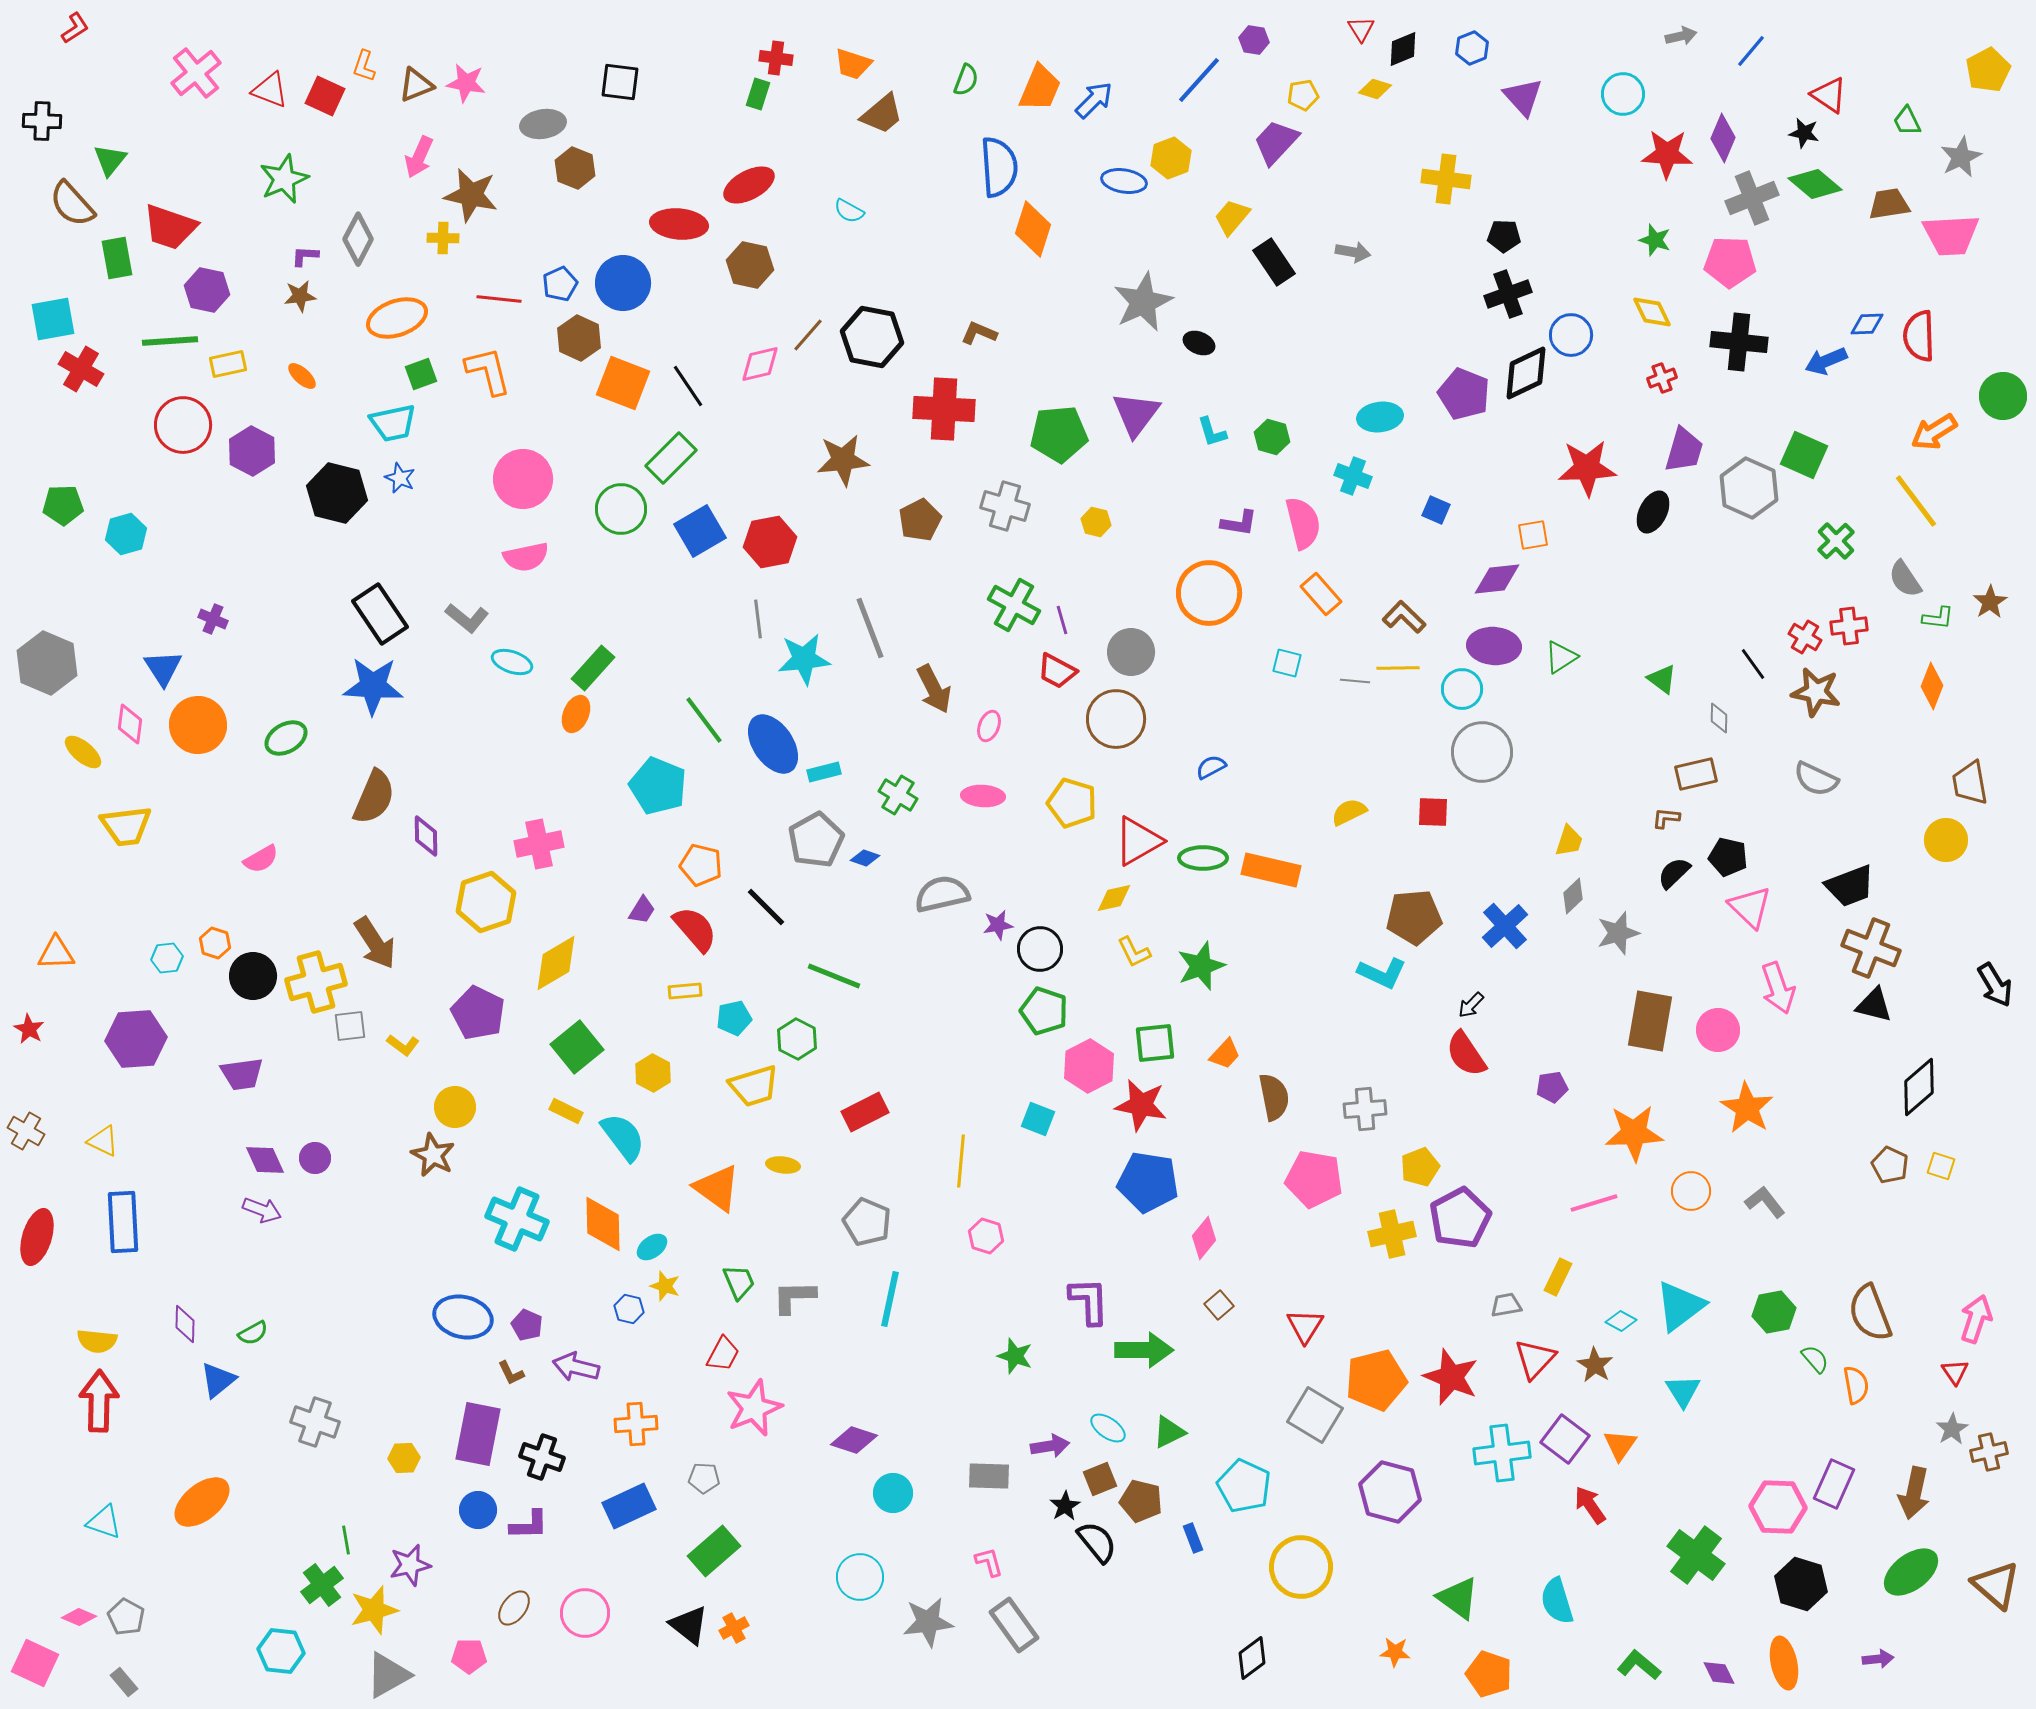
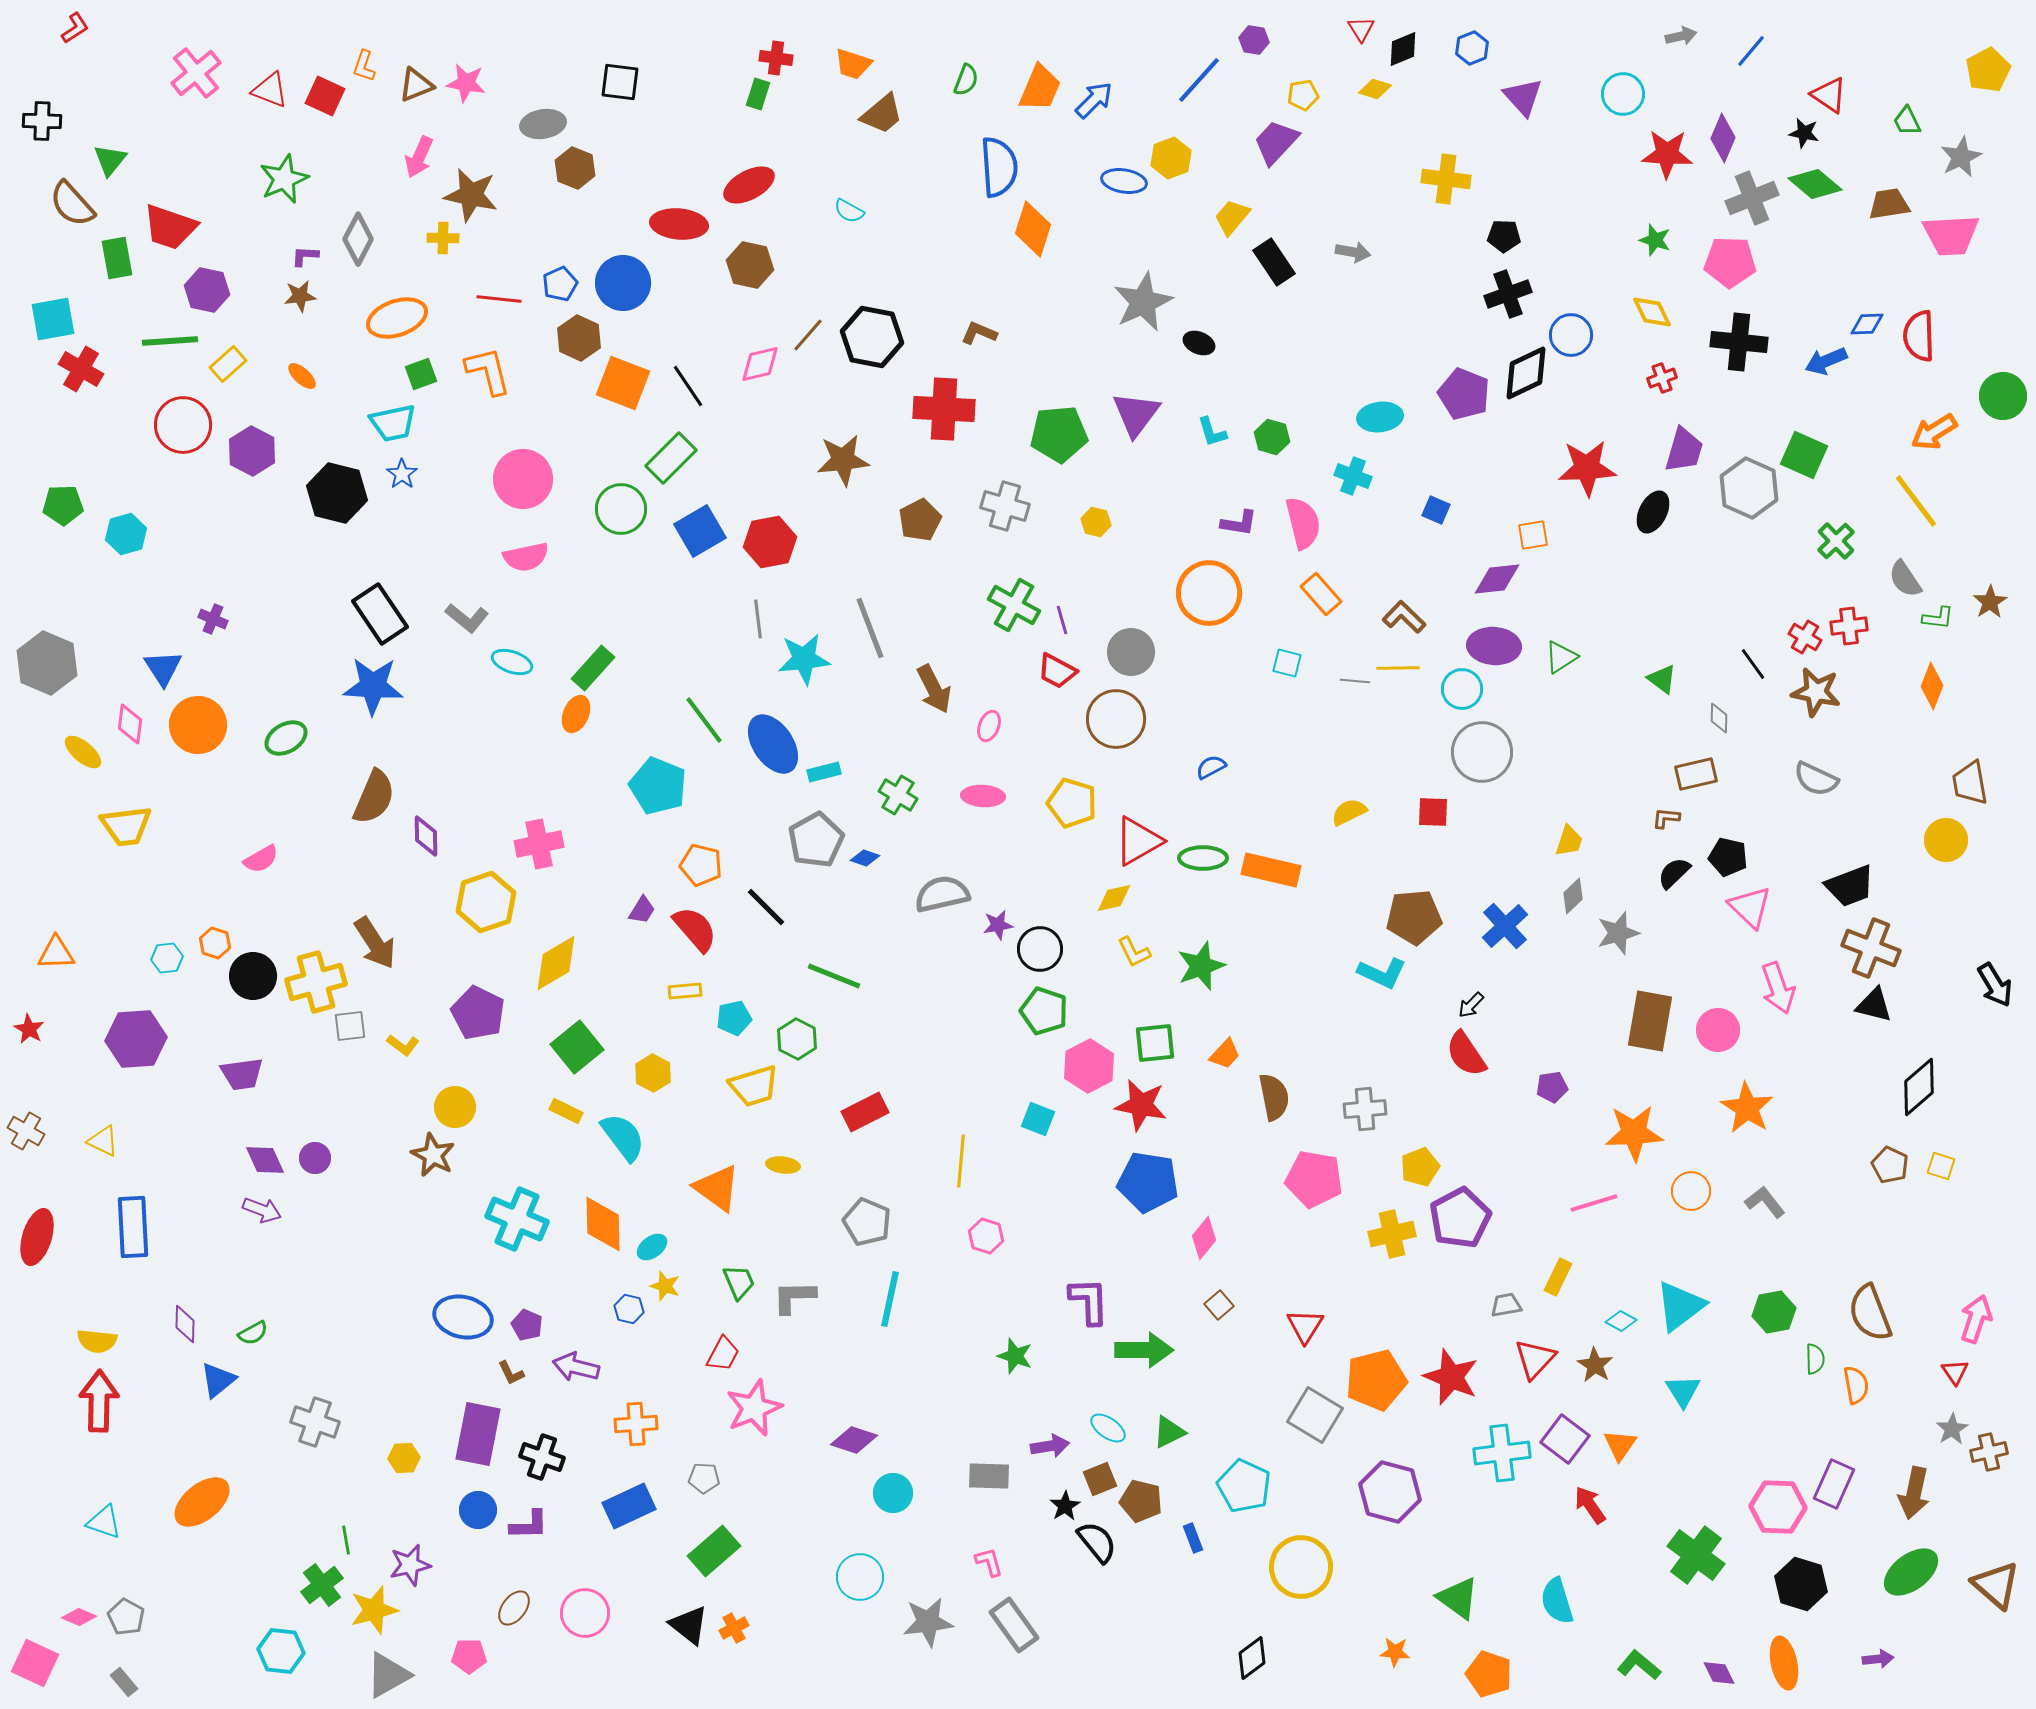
yellow rectangle at (228, 364): rotated 30 degrees counterclockwise
blue star at (400, 478): moved 2 px right, 4 px up; rotated 12 degrees clockwise
blue rectangle at (123, 1222): moved 10 px right, 5 px down
green semicircle at (1815, 1359): rotated 40 degrees clockwise
